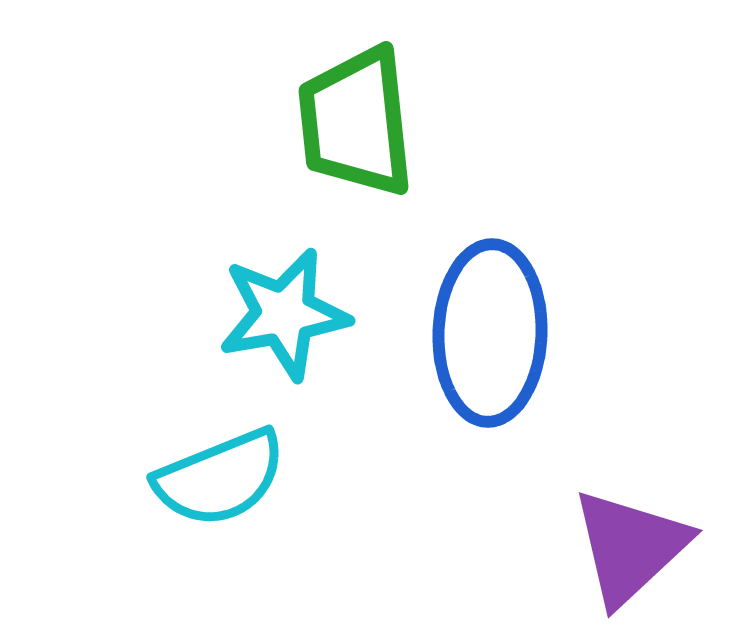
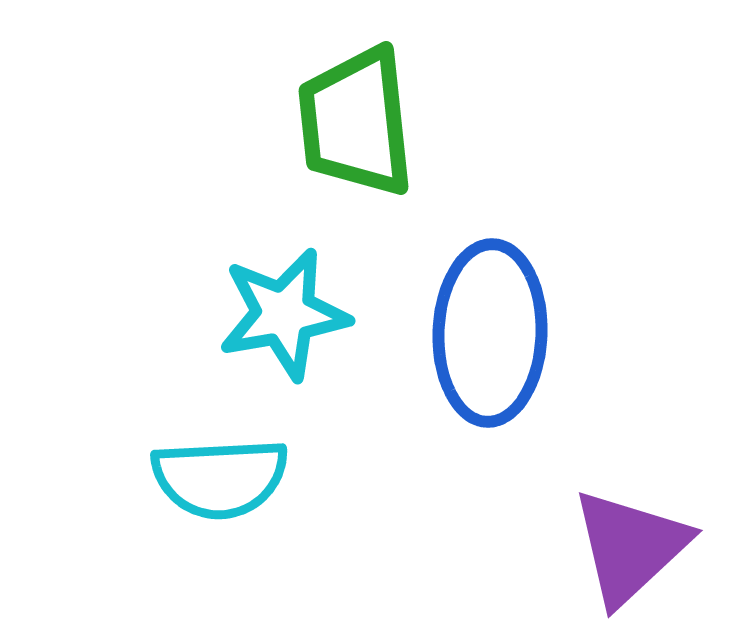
cyan semicircle: rotated 19 degrees clockwise
